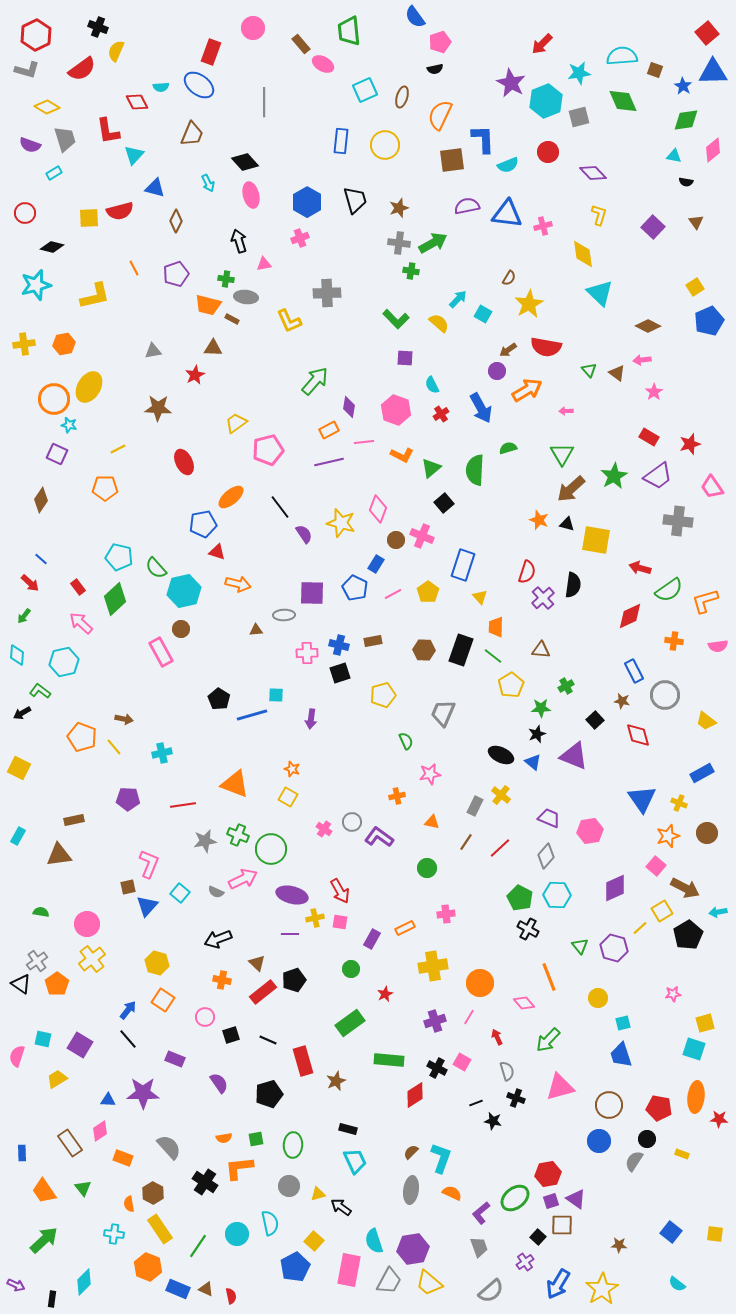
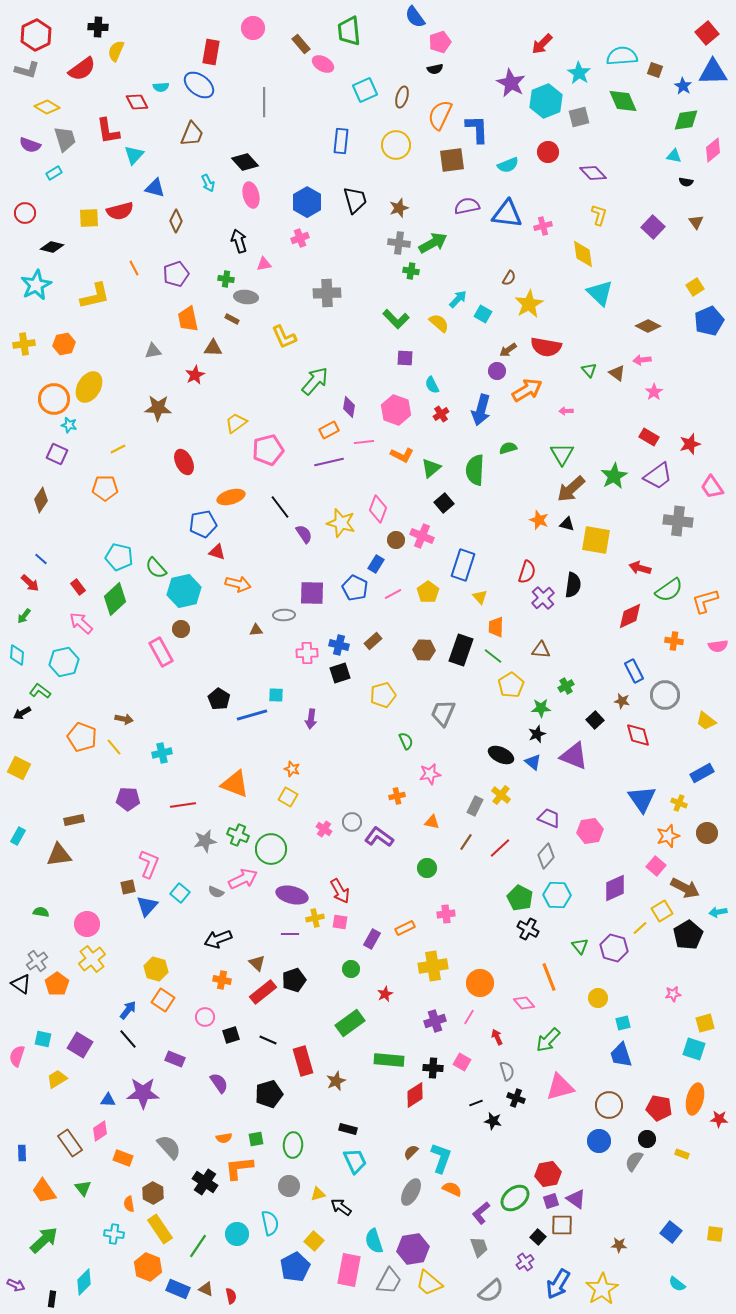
black cross at (98, 27): rotated 18 degrees counterclockwise
red rectangle at (211, 52): rotated 10 degrees counterclockwise
cyan star at (579, 73): rotated 30 degrees counterclockwise
blue L-shape at (483, 139): moved 6 px left, 10 px up
yellow circle at (385, 145): moved 11 px right
cyan star at (36, 285): rotated 12 degrees counterclockwise
orange trapezoid at (208, 305): moved 20 px left, 14 px down; rotated 64 degrees clockwise
yellow L-shape at (289, 321): moved 5 px left, 16 px down
blue arrow at (481, 408): moved 2 px down; rotated 44 degrees clockwise
orange ellipse at (231, 497): rotated 24 degrees clockwise
brown rectangle at (373, 641): rotated 30 degrees counterclockwise
yellow hexagon at (157, 963): moved 1 px left, 6 px down
black cross at (437, 1068): moved 4 px left; rotated 24 degrees counterclockwise
orange ellipse at (696, 1097): moved 1 px left, 2 px down; rotated 8 degrees clockwise
gray ellipse at (411, 1190): moved 2 px down; rotated 20 degrees clockwise
orange semicircle at (452, 1193): moved 4 px up
